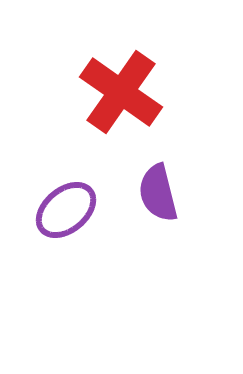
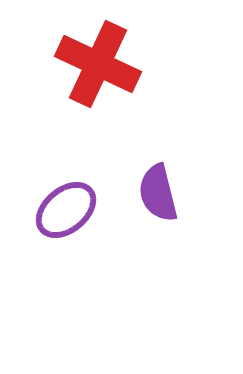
red cross: moved 23 px left, 28 px up; rotated 10 degrees counterclockwise
